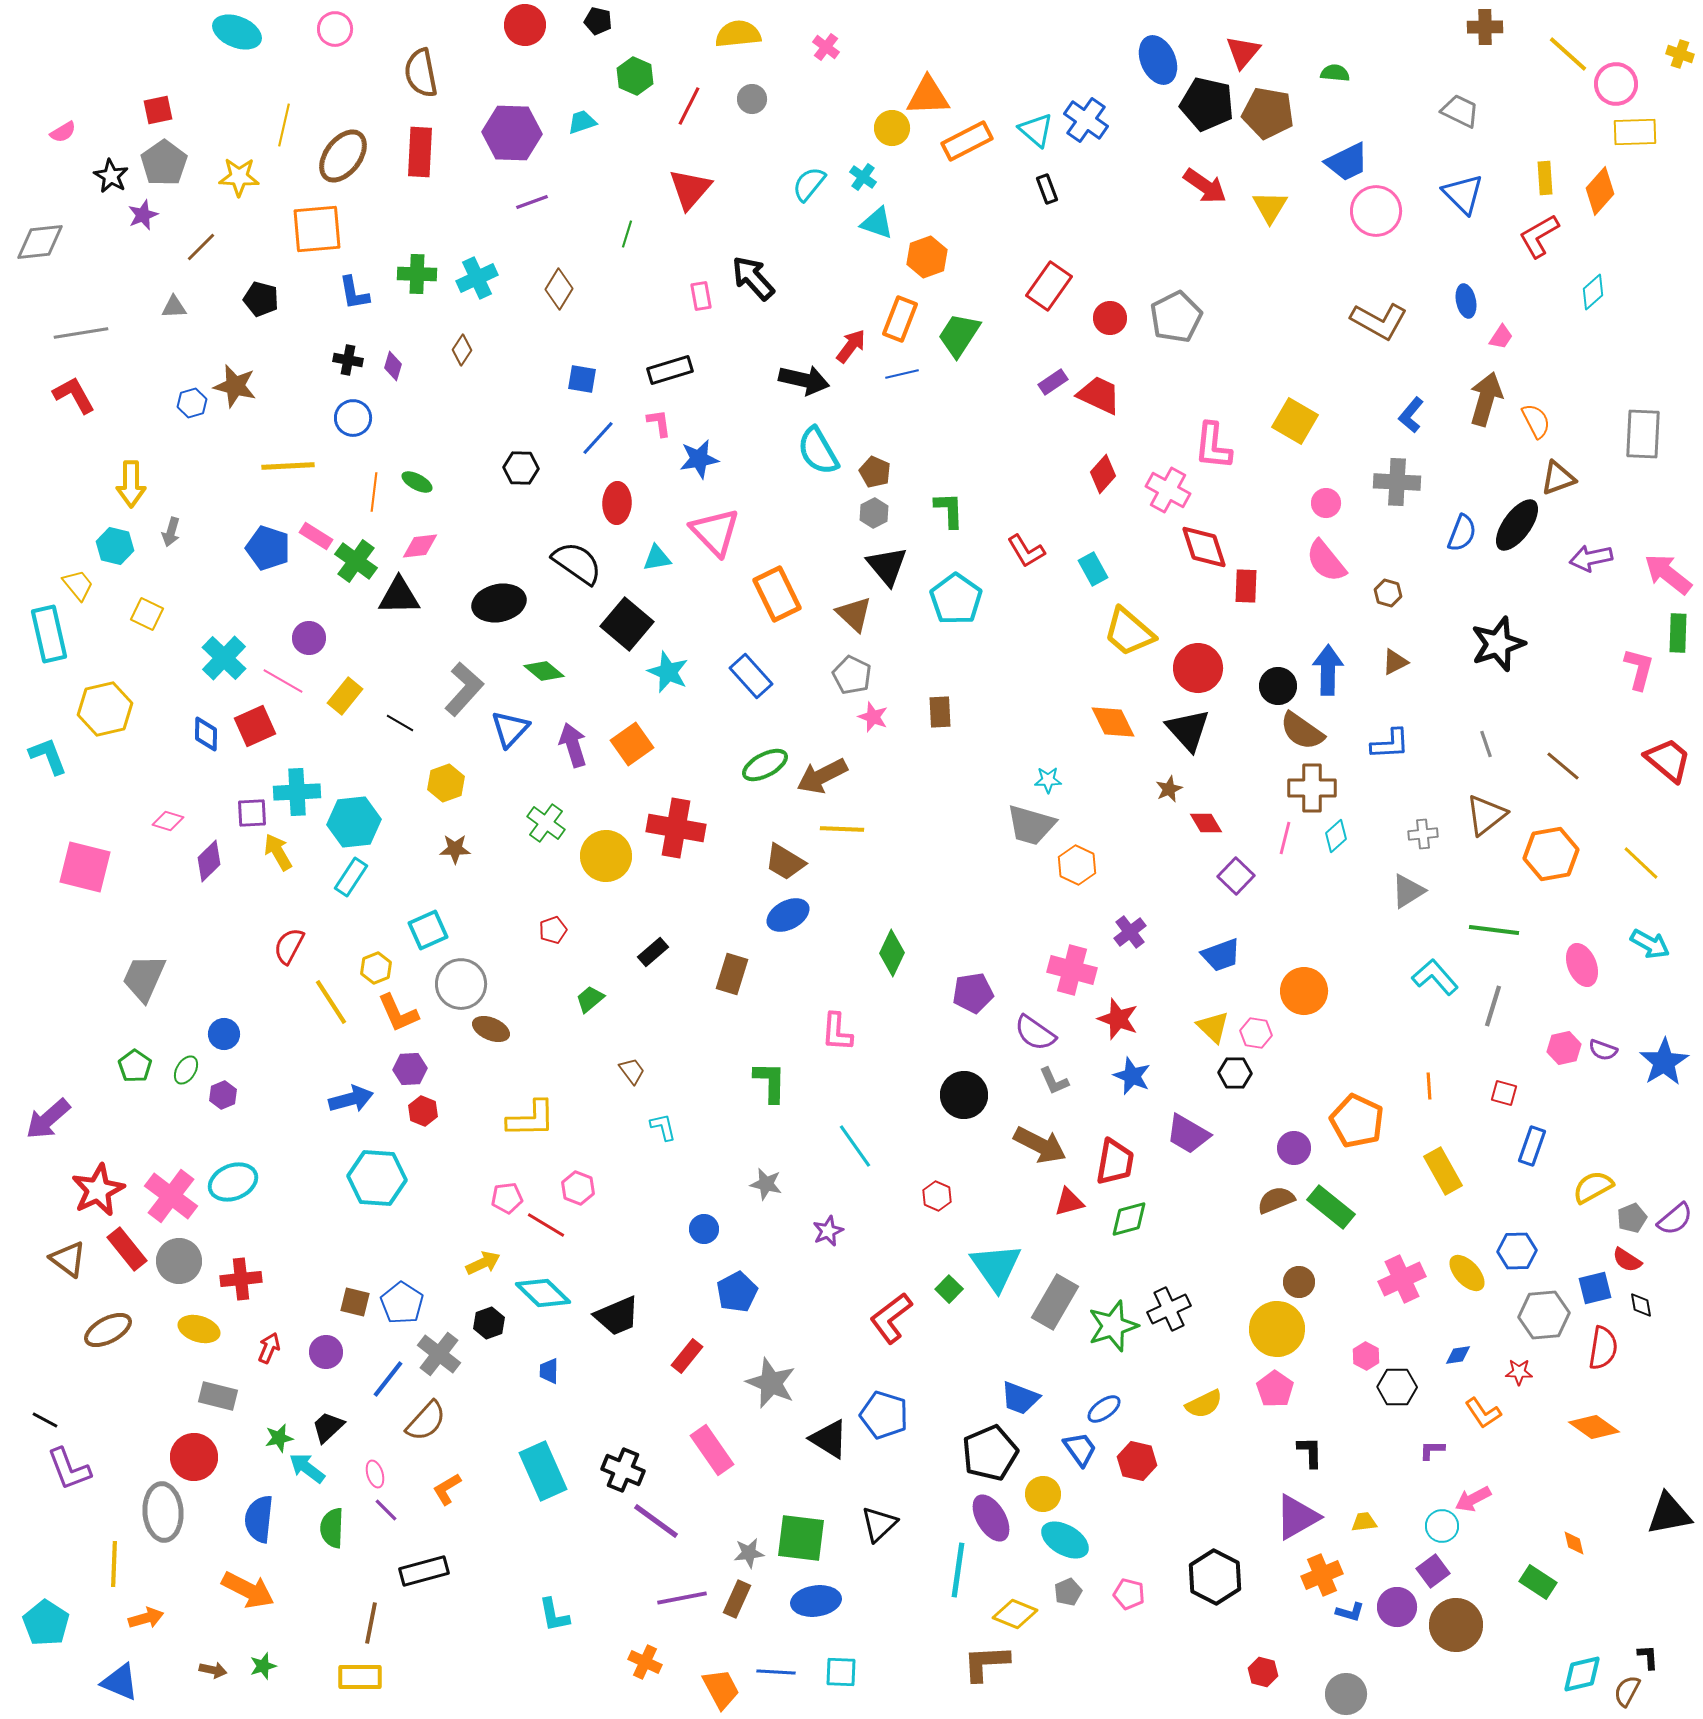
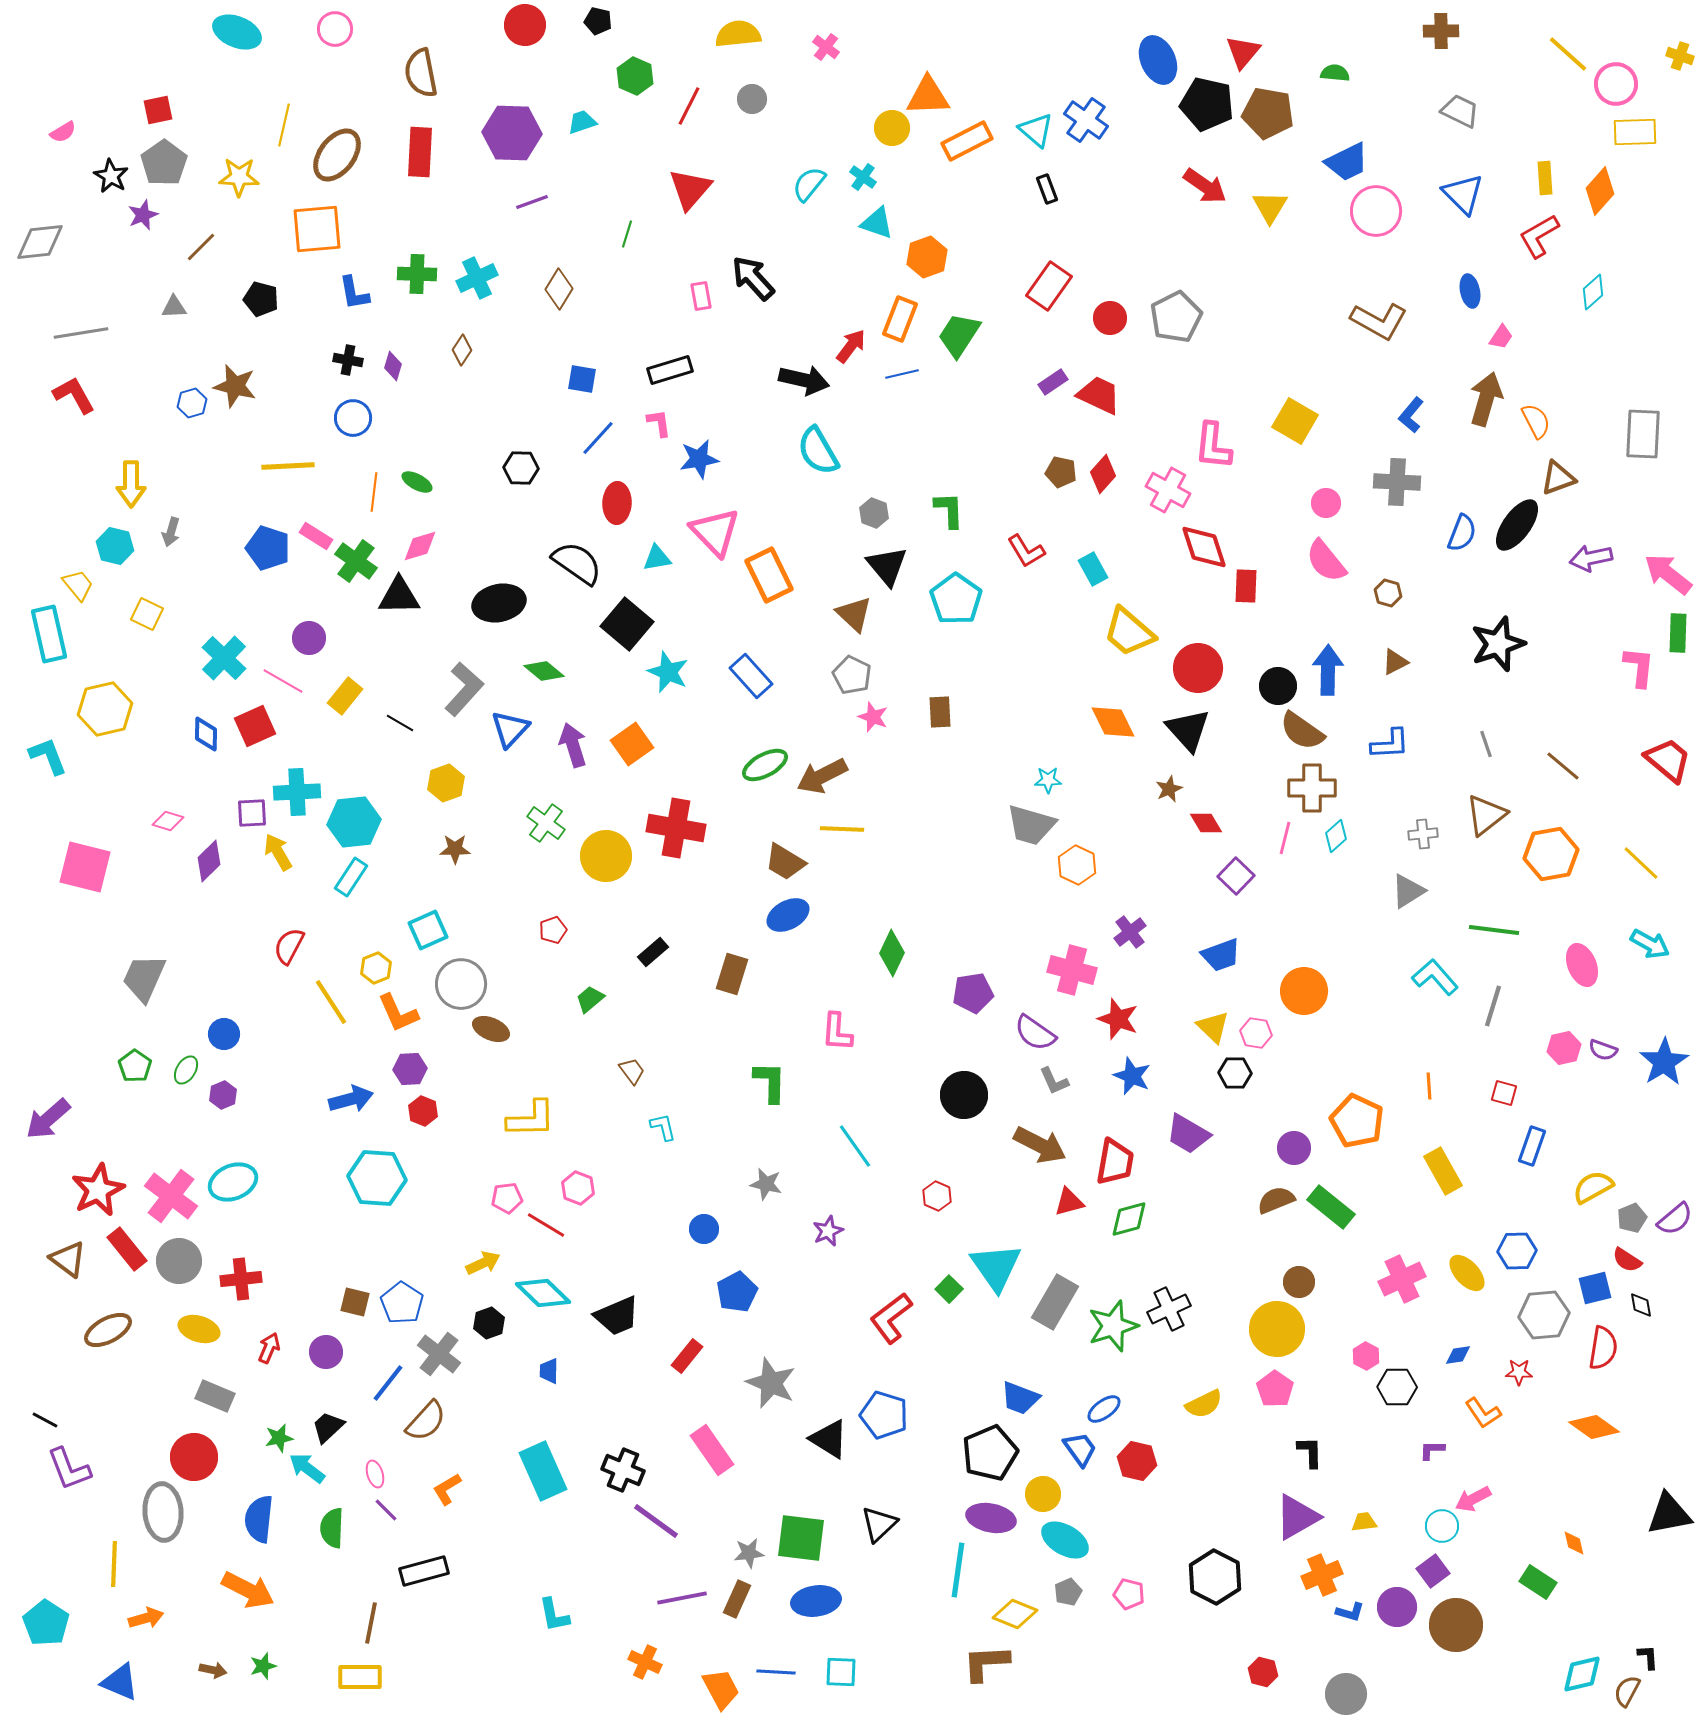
brown cross at (1485, 27): moved 44 px left, 4 px down
yellow cross at (1680, 54): moved 2 px down
brown ellipse at (343, 156): moved 6 px left, 1 px up
blue ellipse at (1466, 301): moved 4 px right, 10 px up
brown pentagon at (875, 472): moved 186 px right; rotated 12 degrees counterclockwise
gray hexagon at (874, 513): rotated 12 degrees counterclockwise
pink diamond at (420, 546): rotated 9 degrees counterclockwise
orange rectangle at (777, 594): moved 8 px left, 19 px up
pink L-shape at (1639, 669): moved 2 px up; rotated 9 degrees counterclockwise
blue line at (388, 1379): moved 4 px down
gray rectangle at (218, 1396): moved 3 px left; rotated 9 degrees clockwise
purple ellipse at (991, 1518): rotated 48 degrees counterclockwise
